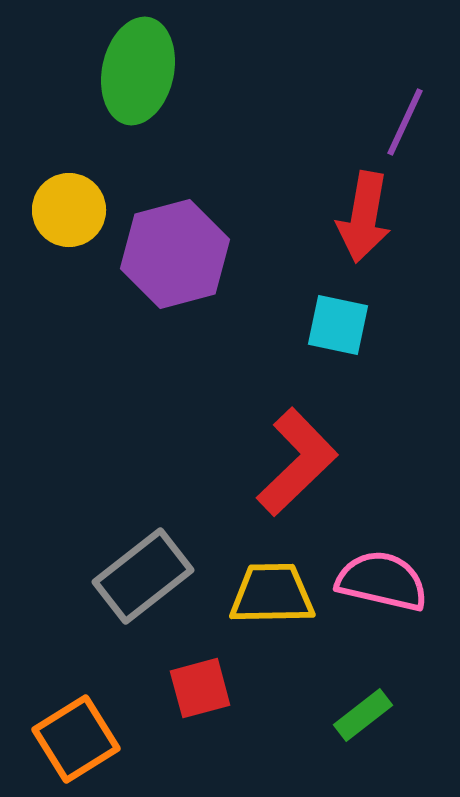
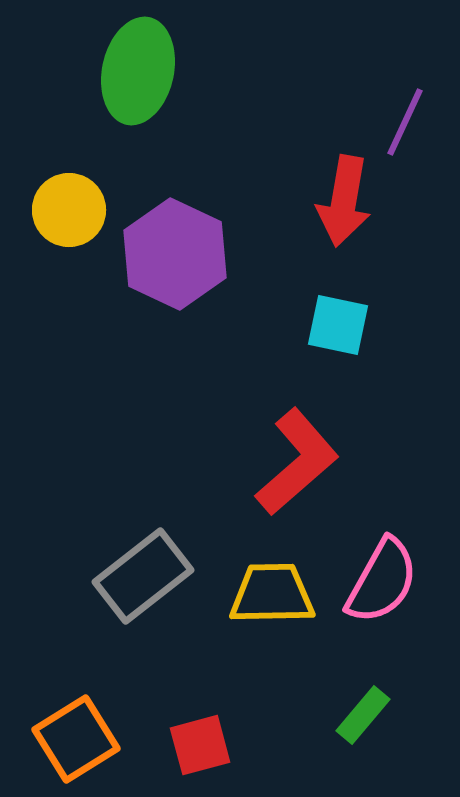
red arrow: moved 20 px left, 16 px up
purple hexagon: rotated 20 degrees counterclockwise
red L-shape: rotated 3 degrees clockwise
pink semicircle: rotated 106 degrees clockwise
red square: moved 57 px down
green rectangle: rotated 12 degrees counterclockwise
